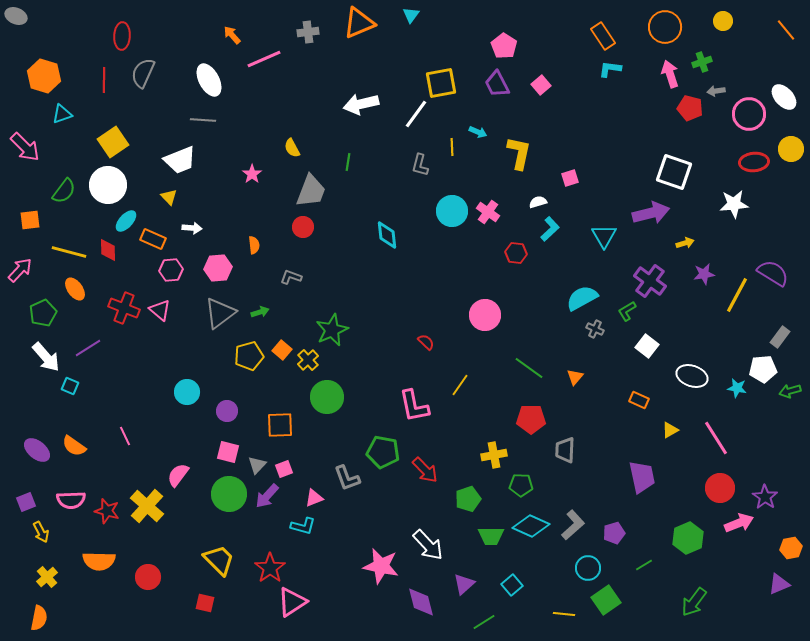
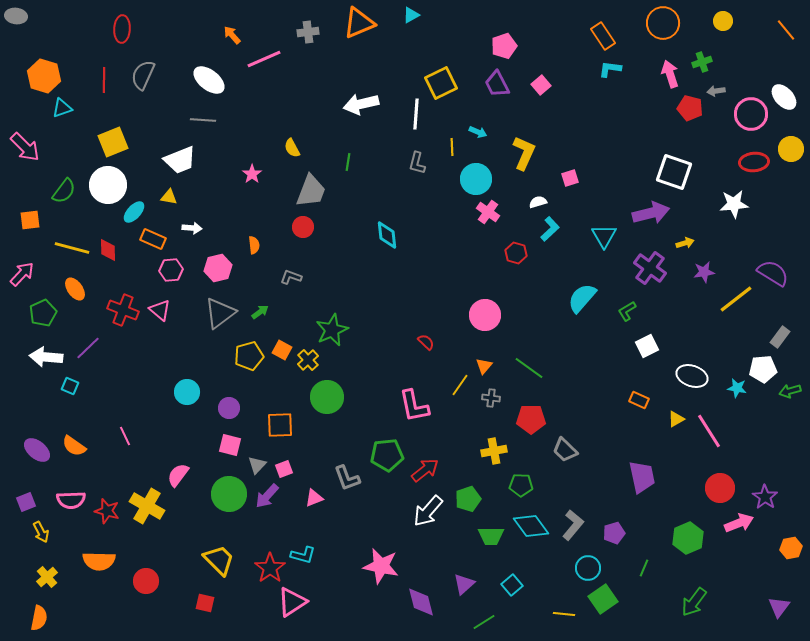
cyan triangle at (411, 15): rotated 24 degrees clockwise
gray ellipse at (16, 16): rotated 15 degrees counterclockwise
orange circle at (665, 27): moved 2 px left, 4 px up
red ellipse at (122, 36): moved 7 px up
pink pentagon at (504, 46): rotated 20 degrees clockwise
gray semicircle at (143, 73): moved 2 px down
white ellipse at (209, 80): rotated 24 degrees counterclockwise
yellow square at (441, 83): rotated 16 degrees counterclockwise
cyan triangle at (62, 114): moved 6 px up
white line at (416, 114): rotated 32 degrees counterclockwise
pink circle at (749, 114): moved 2 px right
yellow square at (113, 142): rotated 12 degrees clockwise
yellow L-shape at (519, 153): moved 5 px right; rotated 12 degrees clockwise
gray L-shape at (420, 165): moved 3 px left, 2 px up
yellow triangle at (169, 197): rotated 36 degrees counterclockwise
cyan circle at (452, 211): moved 24 px right, 32 px up
cyan ellipse at (126, 221): moved 8 px right, 9 px up
yellow line at (69, 252): moved 3 px right, 4 px up
red hexagon at (516, 253): rotated 10 degrees clockwise
pink hexagon at (218, 268): rotated 8 degrees counterclockwise
pink arrow at (20, 270): moved 2 px right, 4 px down
purple star at (704, 274): moved 2 px up
purple cross at (650, 281): moved 13 px up
yellow line at (737, 295): moved 1 px left, 4 px down; rotated 24 degrees clockwise
cyan semicircle at (582, 298): rotated 20 degrees counterclockwise
red cross at (124, 308): moved 1 px left, 2 px down
green arrow at (260, 312): rotated 18 degrees counterclockwise
gray cross at (595, 329): moved 104 px left, 69 px down; rotated 18 degrees counterclockwise
white square at (647, 346): rotated 25 degrees clockwise
purple line at (88, 348): rotated 12 degrees counterclockwise
orange square at (282, 350): rotated 12 degrees counterclockwise
white arrow at (46, 357): rotated 136 degrees clockwise
orange triangle at (575, 377): moved 91 px left, 11 px up
purple circle at (227, 411): moved 2 px right, 3 px up
yellow triangle at (670, 430): moved 6 px right, 11 px up
pink line at (716, 438): moved 7 px left, 7 px up
gray trapezoid at (565, 450): rotated 48 degrees counterclockwise
pink square at (228, 452): moved 2 px right, 7 px up
green pentagon at (383, 452): moved 4 px right, 3 px down; rotated 16 degrees counterclockwise
yellow cross at (494, 455): moved 4 px up
red arrow at (425, 470): rotated 84 degrees counterclockwise
yellow cross at (147, 506): rotated 12 degrees counterclockwise
gray L-shape at (573, 525): rotated 8 degrees counterclockwise
cyan L-shape at (303, 526): moved 29 px down
cyan diamond at (531, 526): rotated 30 degrees clockwise
white arrow at (428, 545): moved 34 px up; rotated 84 degrees clockwise
green line at (644, 565): moved 3 px down; rotated 36 degrees counterclockwise
red circle at (148, 577): moved 2 px left, 4 px down
purple triangle at (779, 584): moved 23 px down; rotated 30 degrees counterclockwise
green square at (606, 600): moved 3 px left, 1 px up
